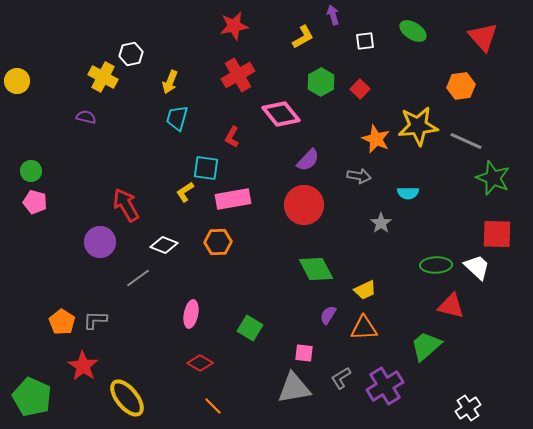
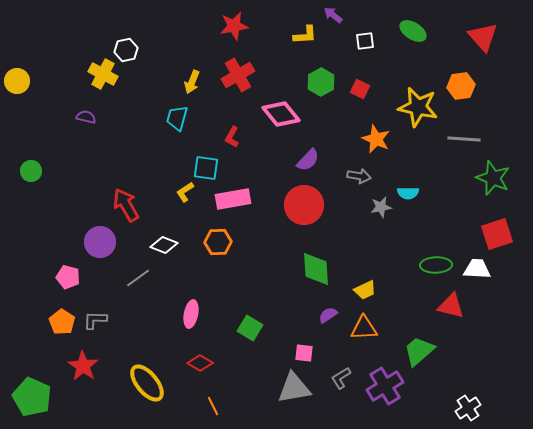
purple arrow at (333, 15): rotated 36 degrees counterclockwise
yellow L-shape at (303, 37): moved 2 px right, 2 px up; rotated 25 degrees clockwise
white hexagon at (131, 54): moved 5 px left, 4 px up
yellow cross at (103, 77): moved 3 px up
yellow arrow at (170, 82): moved 22 px right
red square at (360, 89): rotated 18 degrees counterclockwise
yellow star at (418, 126): moved 19 px up; rotated 18 degrees clockwise
gray line at (466, 141): moved 2 px left, 2 px up; rotated 20 degrees counterclockwise
pink pentagon at (35, 202): moved 33 px right, 75 px down
gray star at (381, 223): moved 16 px up; rotated 25 degrees clockwise
red square at (497, 234): rotated 20 degrees counterclockwise
white trapezoid at (477, 267): moved 2 px down; rotated 40 degrees counterclockwise
green diamond at (316, 269): rotated 24 degrees clockwise
purple semicircle at (328, 315): rotated 24 degrees clockwise
green trapezoid at (426, 346): moved 7 px left, 5 px down
yellow ellipse at (127, 398): moved 20 px right, 15 px up
orange line at (213, 406): rotated 18 degrees clockwise
